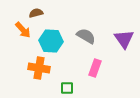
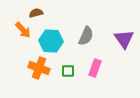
gray semicircle: rotated 84 degrees clockwise
orange cross: rotated 10 degrees clockwise
green square: moved 1 px right, 17 px up
